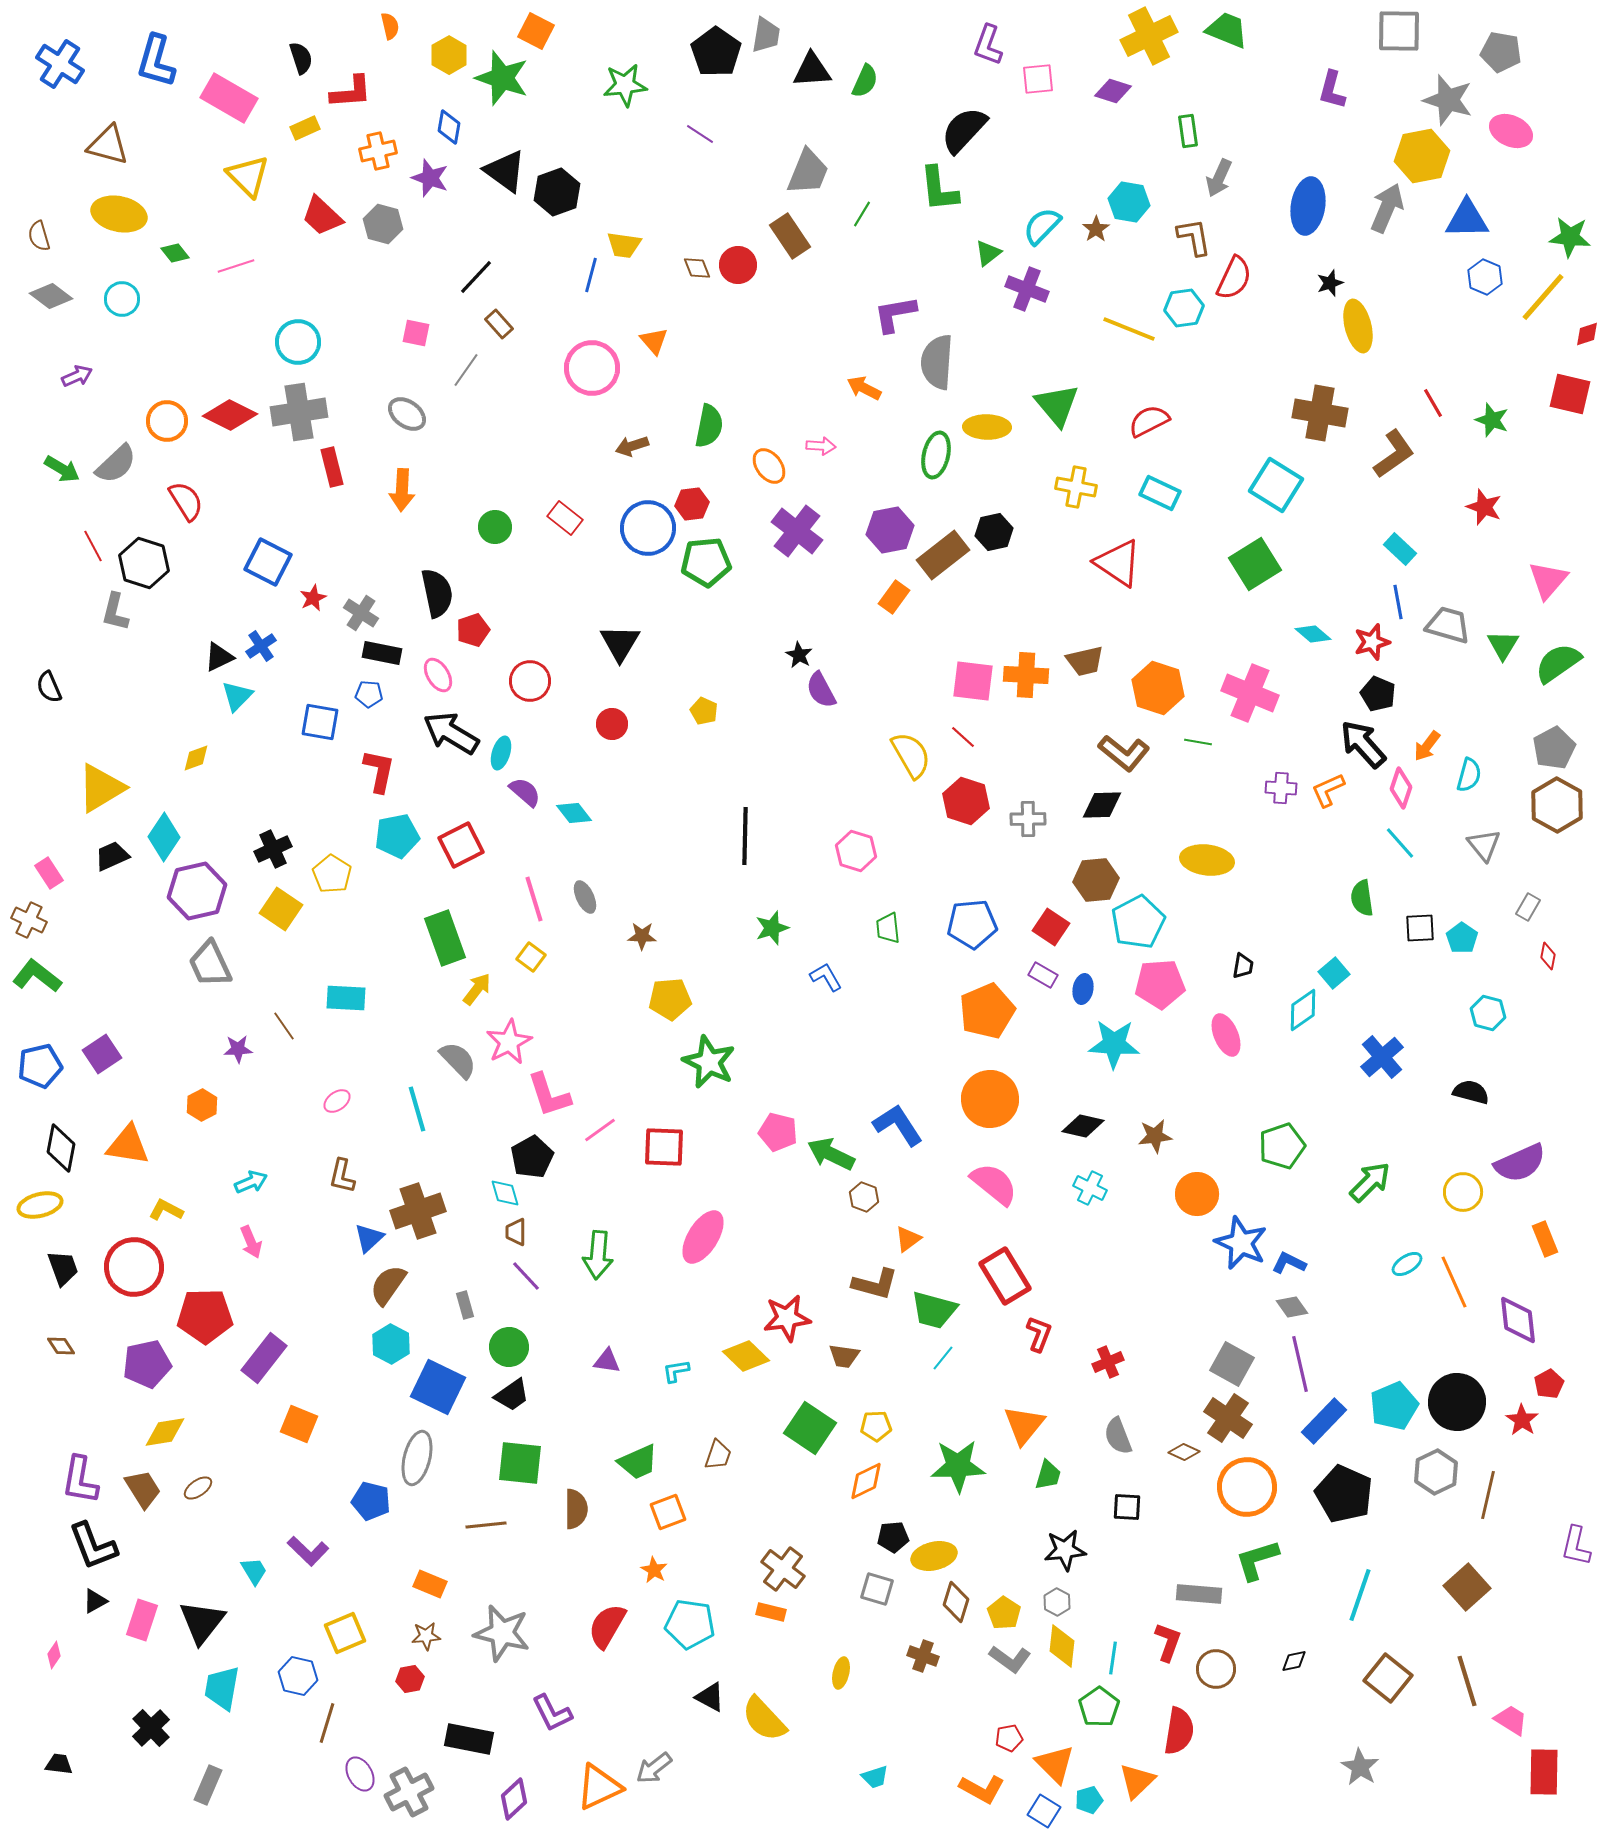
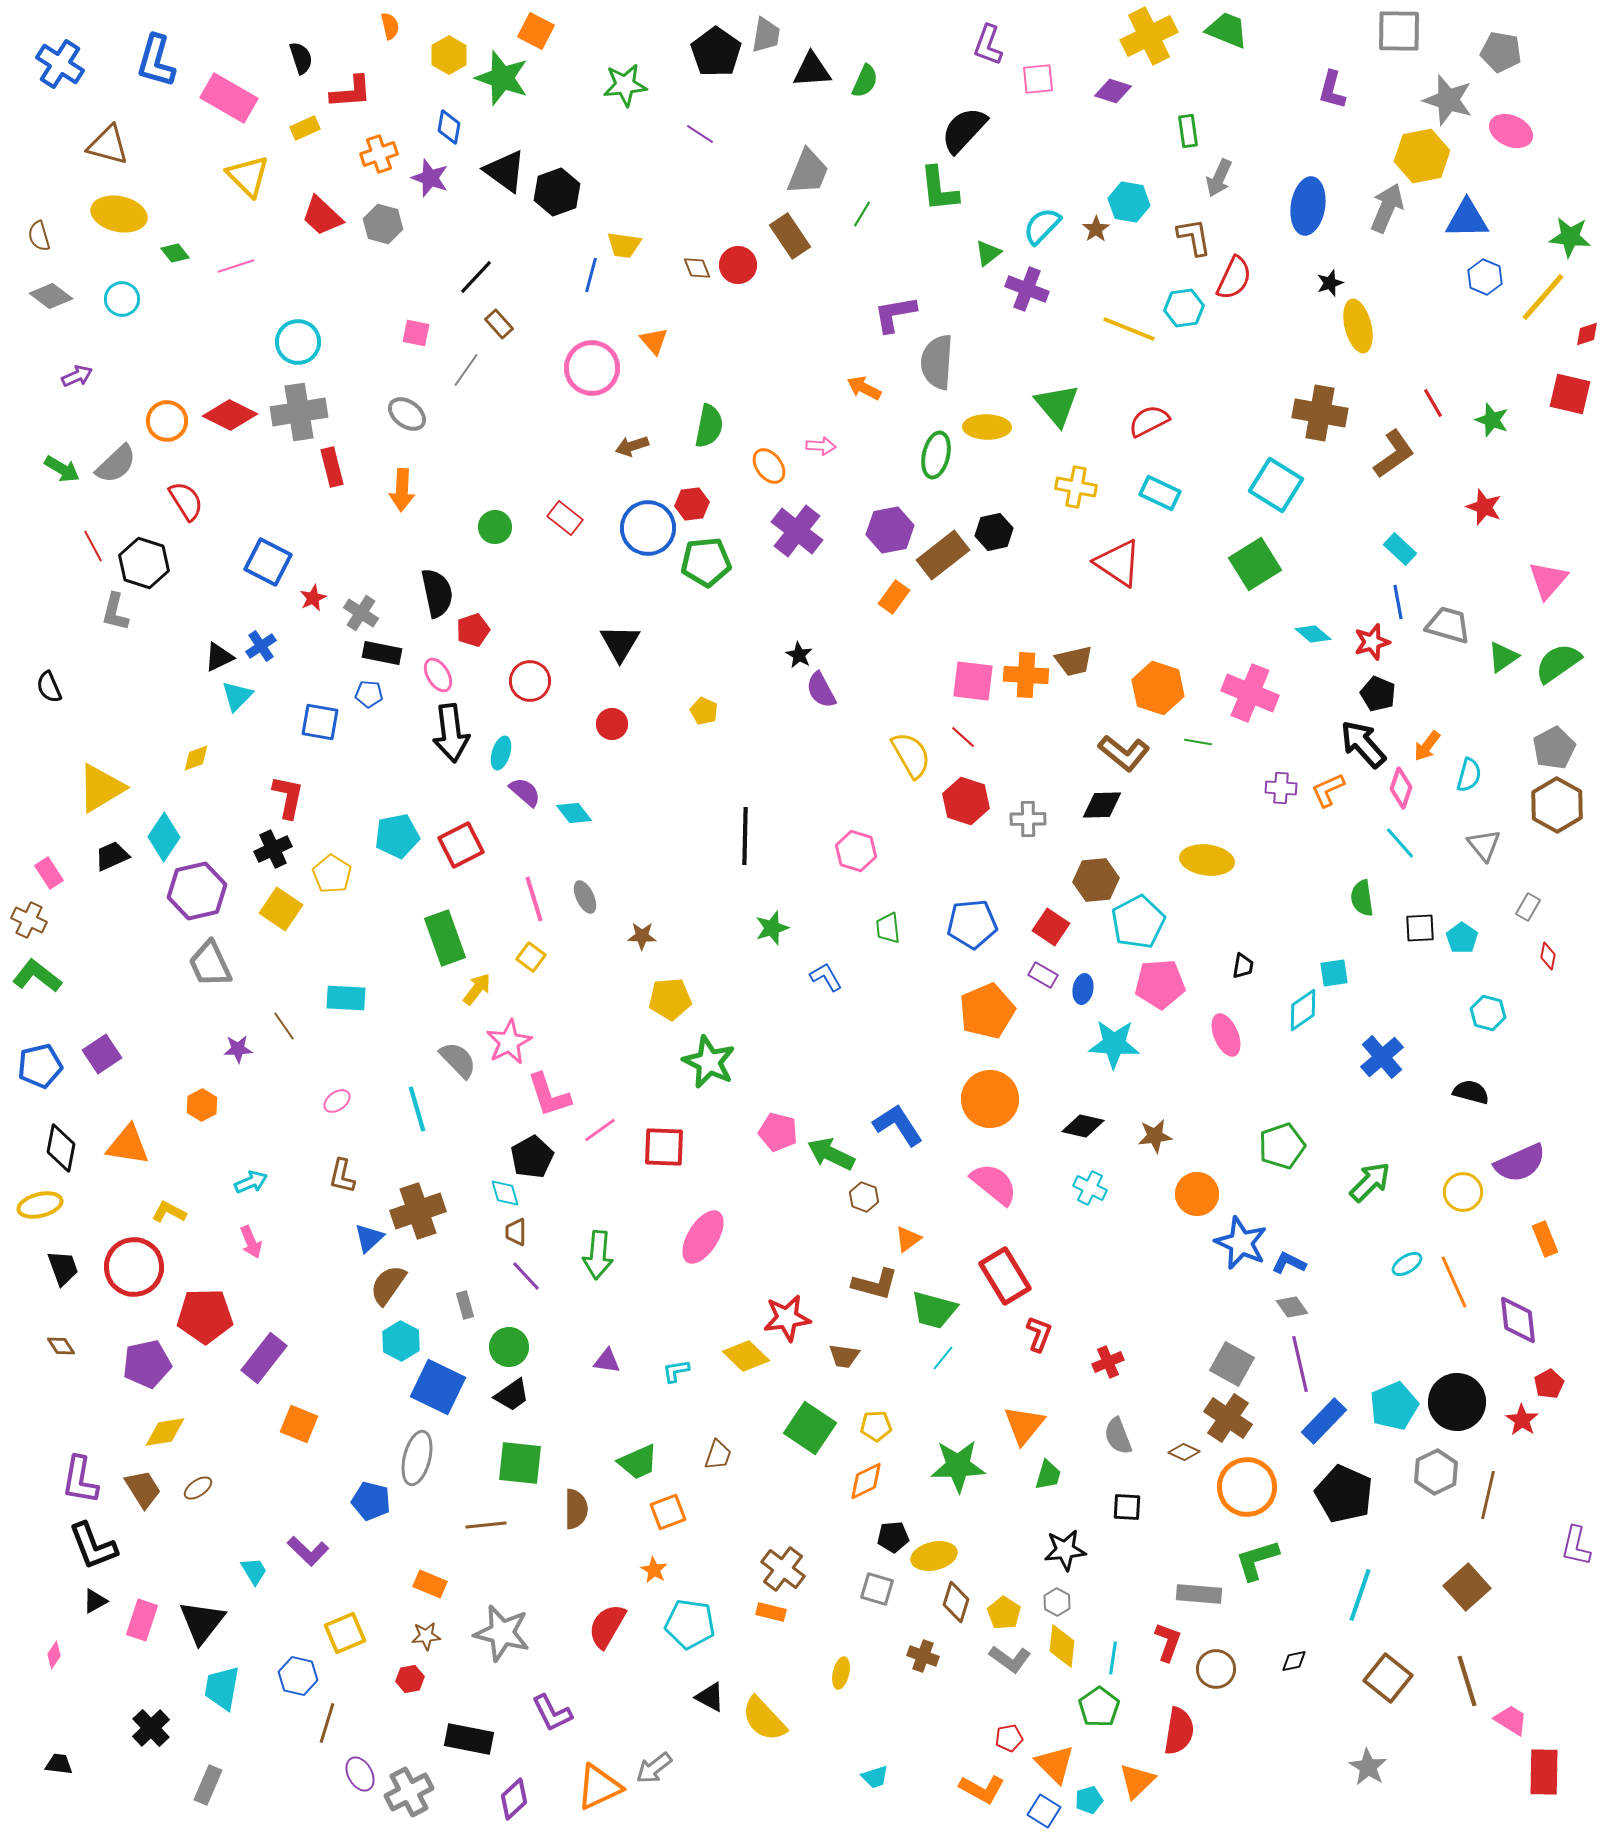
orange cross at (378, 151): moved 1 px right, 3 px down; rotated 6 degrees counterclockwise
green triangle at (1503, 645): moved 12 px down; rotated 24 degrees clockwise
brown trapezoid at (1085, 661): moved 11 px left
black arrow at (451, 733): rotated 128 degrees counterclockwise
red L-shape at (379, 771): moved 91 px left, 26 px down
cyan square at (1334, 973): rotated 32 degrees clockwise
yellow L-shape at (166, 1210): moved 3 px right, 2 px down
cyan hexagon at (391, 1344): moved 10 px right, 3 px up
gray star at (1360, 1767): moved 8 px right
